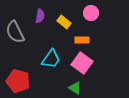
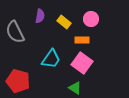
pink circle: moved 6 px down
